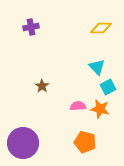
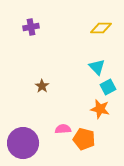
pink semicircle: moved 15 px left, 23 px down
orange pentagon: moved 1 px left, 3 px up
